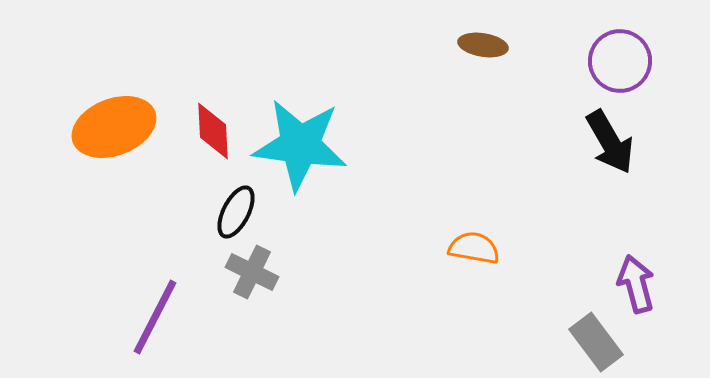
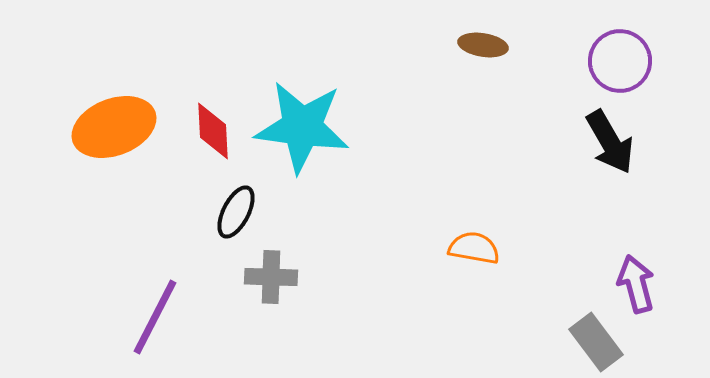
cyan star: moved 2 px right, 18 px up
gray cross: moved 19 px right, 5 px down; rotated 24 degrees counterclockwise
